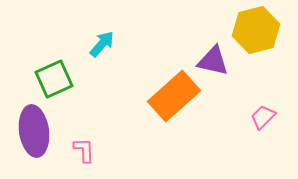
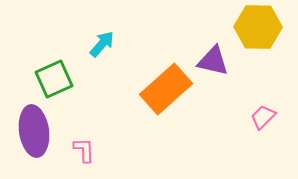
yellow hexagon: moved 2 px right, 3 px up; rotated 15 degrees clockwise
orange rectangle: moved 8 px left, 7 px up
